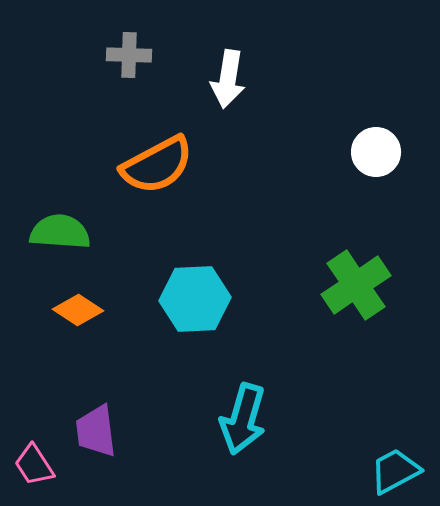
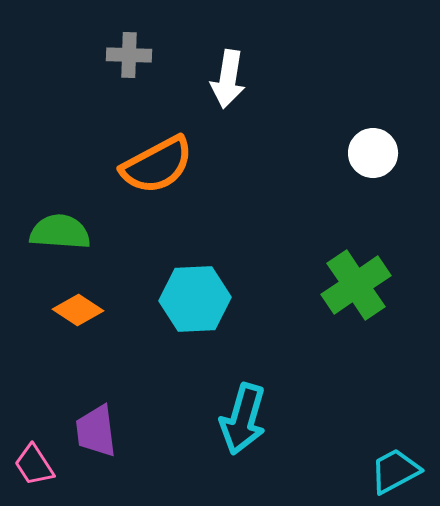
white circle: moved 3 px left, 1 px down
